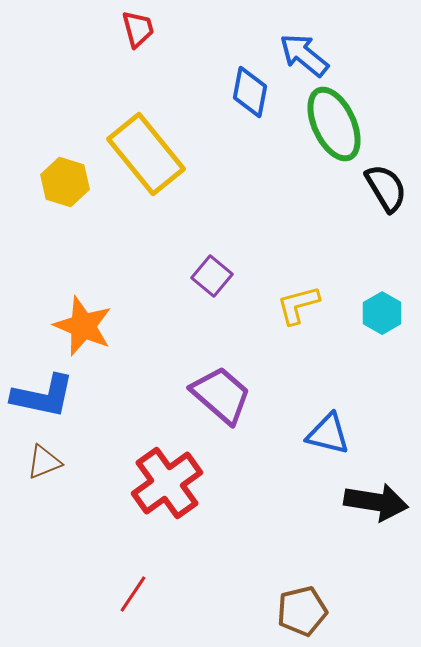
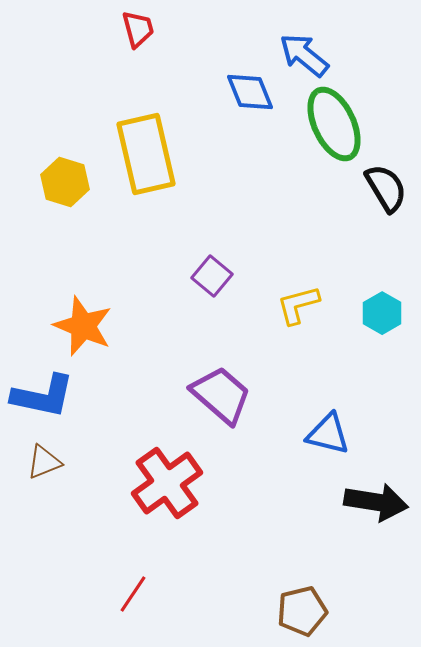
blue diamond: rotated 33 degrees counterclockwise
yellow rectangle: rotated 26 degrees clockwise
